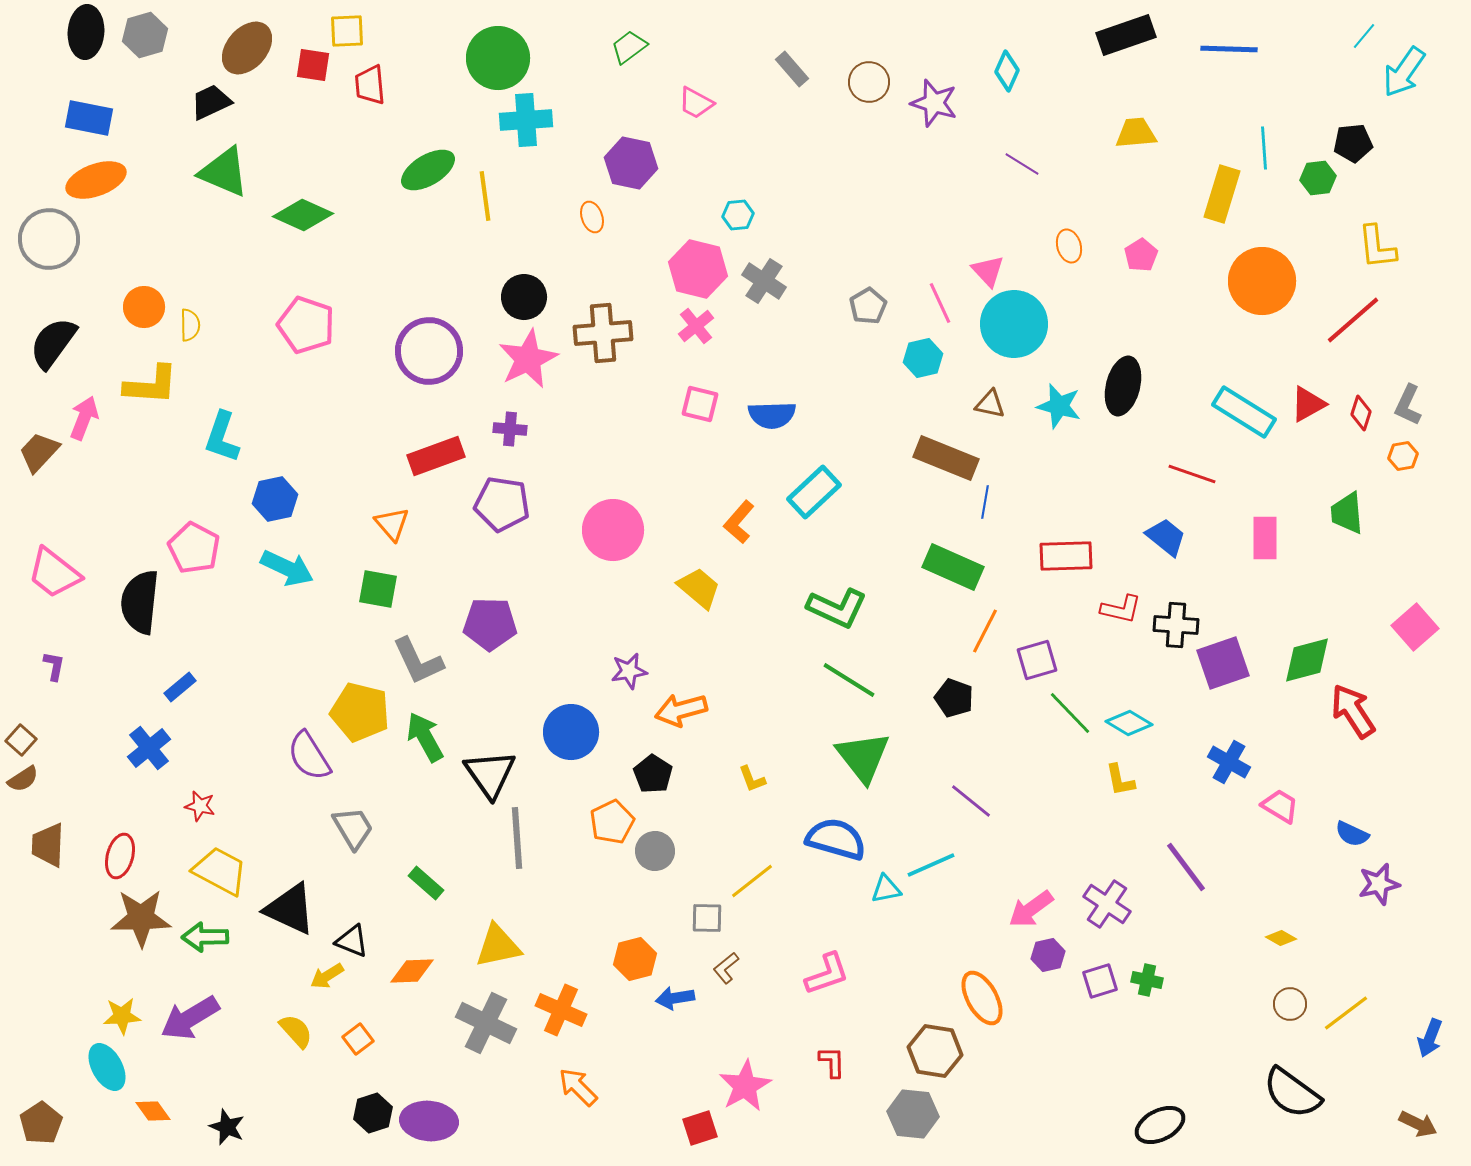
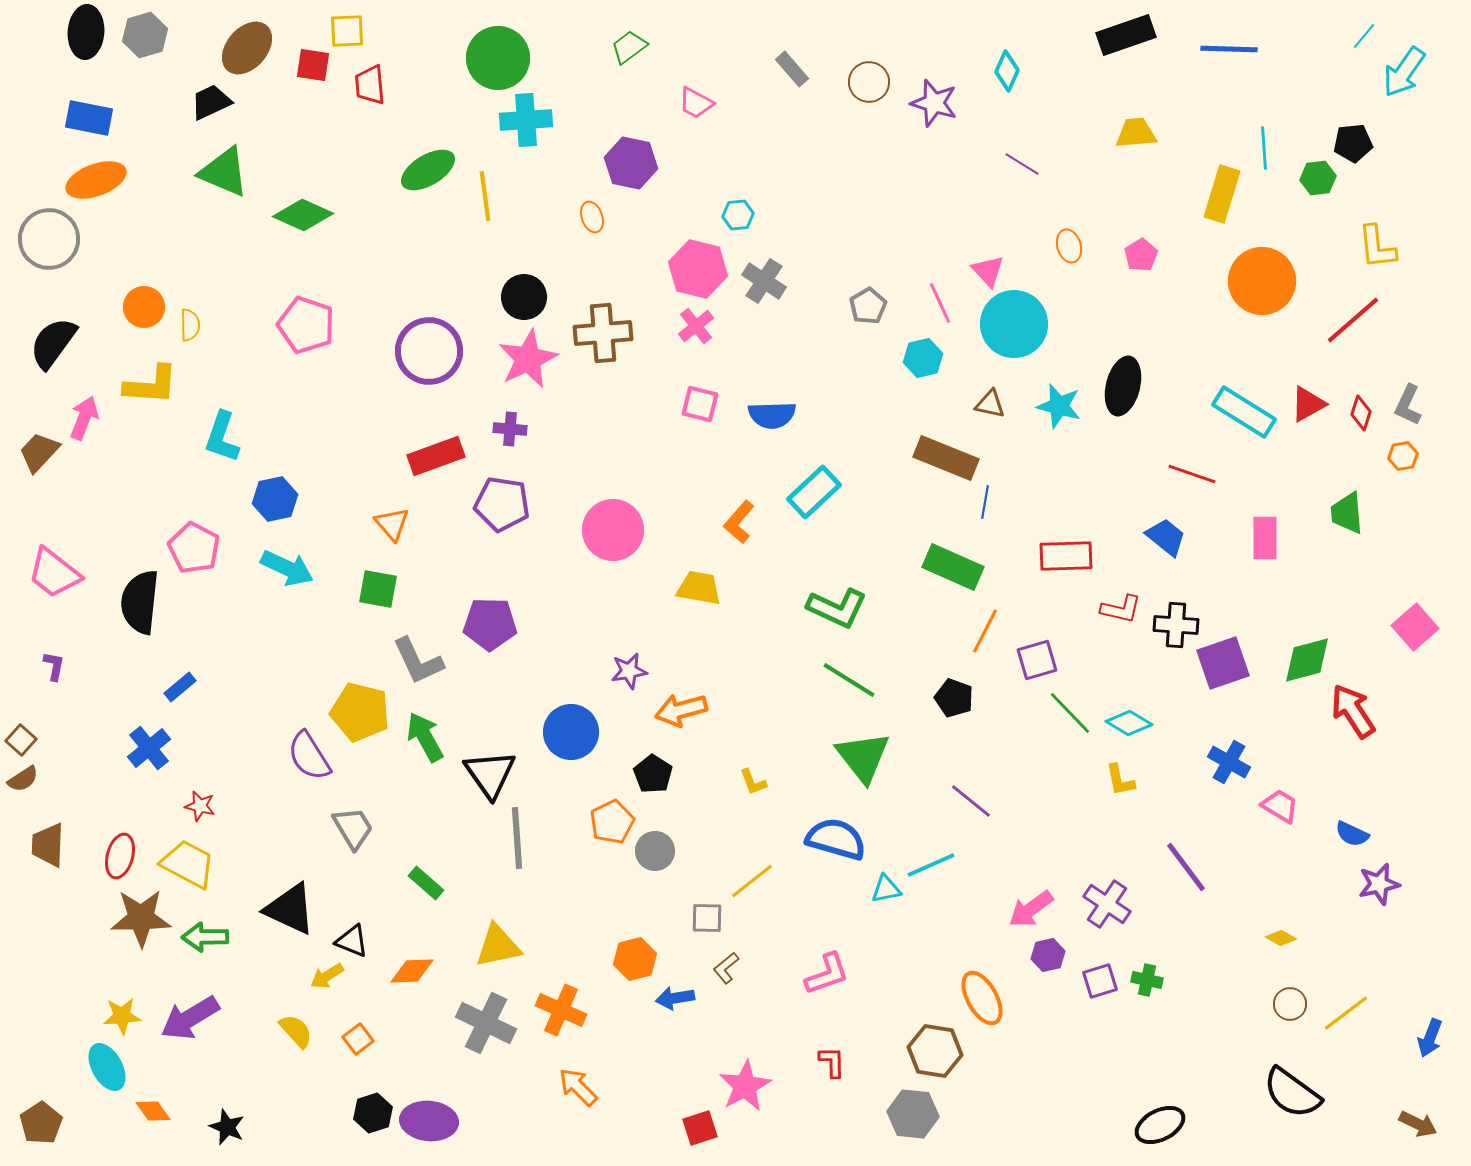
yellow trapezoid at (699, 588): rotated 30 degrees counterclockwise
yellow L-shape at (752, 779): moved 1 px right, 3 px down
yellow trapezoid at (220, 871): moved 32 px left, 7 px up
